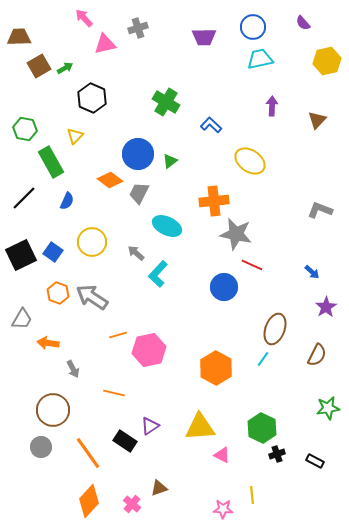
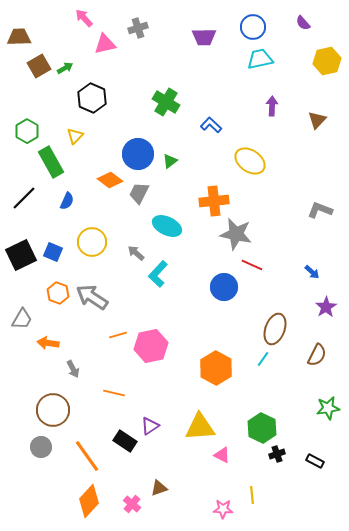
green hexagon at (25, 129): moved 2 px right, 2 px down; rotated 20 degrees clockwise
blue square at (53, 252): rotated 12 degrees counterclockwise
pink hexagon at (149, 350): moved 2 px right, 4 px up
orange line at (88, 453): moved 1 px left, 3 px down
